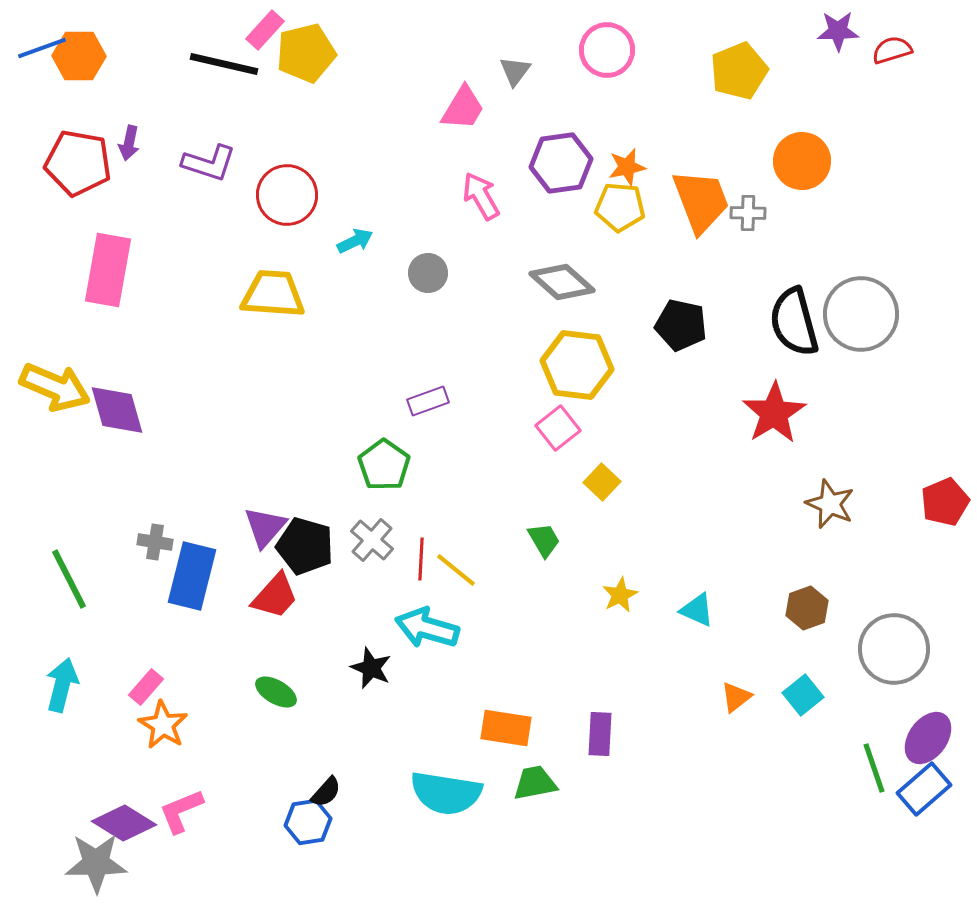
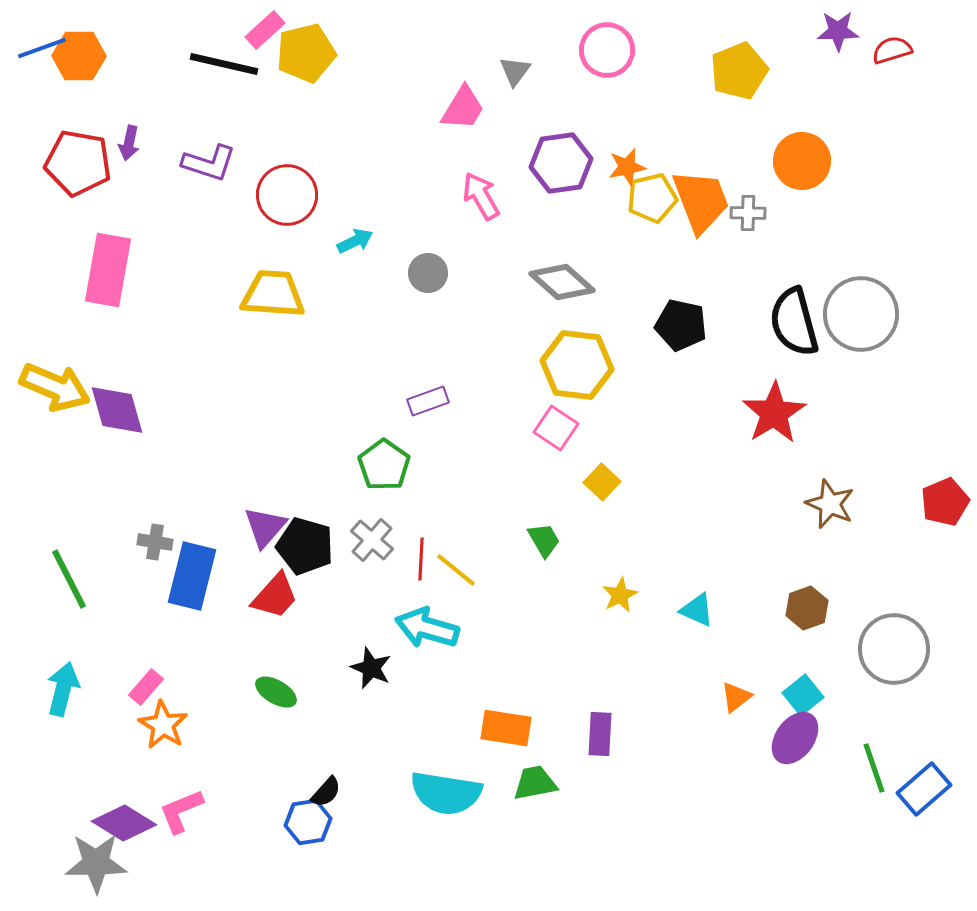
pink rectangle at (265, 30): rotated 6 degrees clockwise
yellow pentagon at (620, 207): moved 32 px right, 9 px up; rotated 18 degrees counterclockwise
pink square at (558, 428): moved 2 px left; rotated 18 degrees counterclockwise
cyan arrow at (62, 685): moved 1 px right, 4 px down
purple ellipse at (928, 738): moved 133 px left
